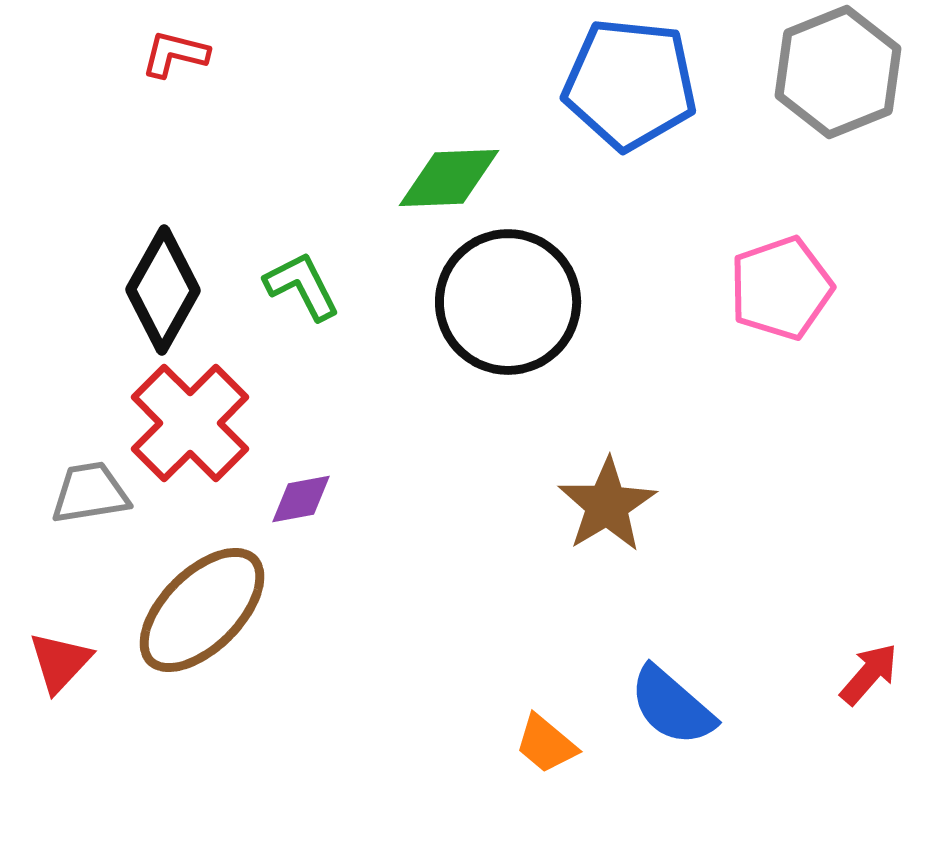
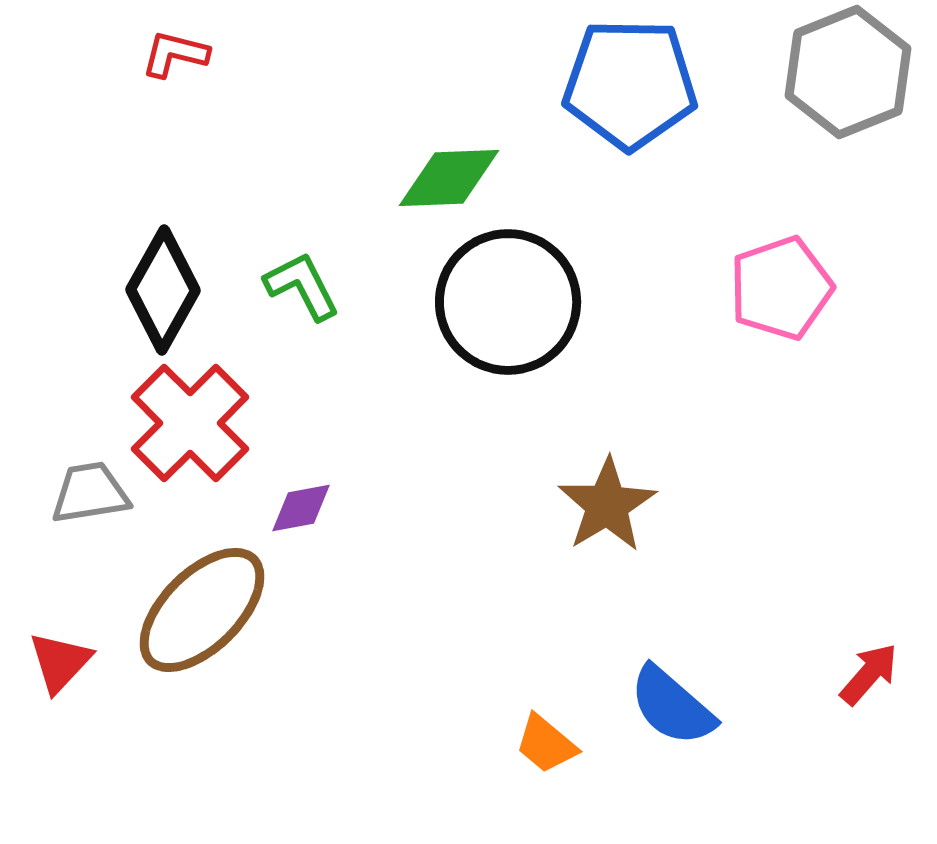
gray hexagon: moved 10 px right
blue pentagon: rotated 5 degrees counterclockwise
purple diamond: moved 9 px down
